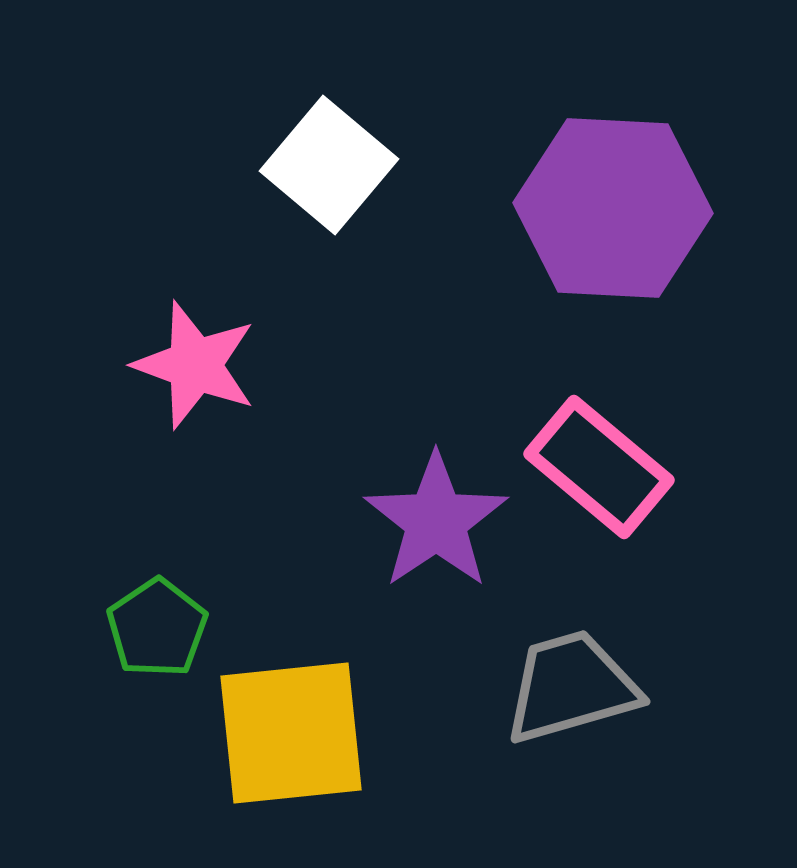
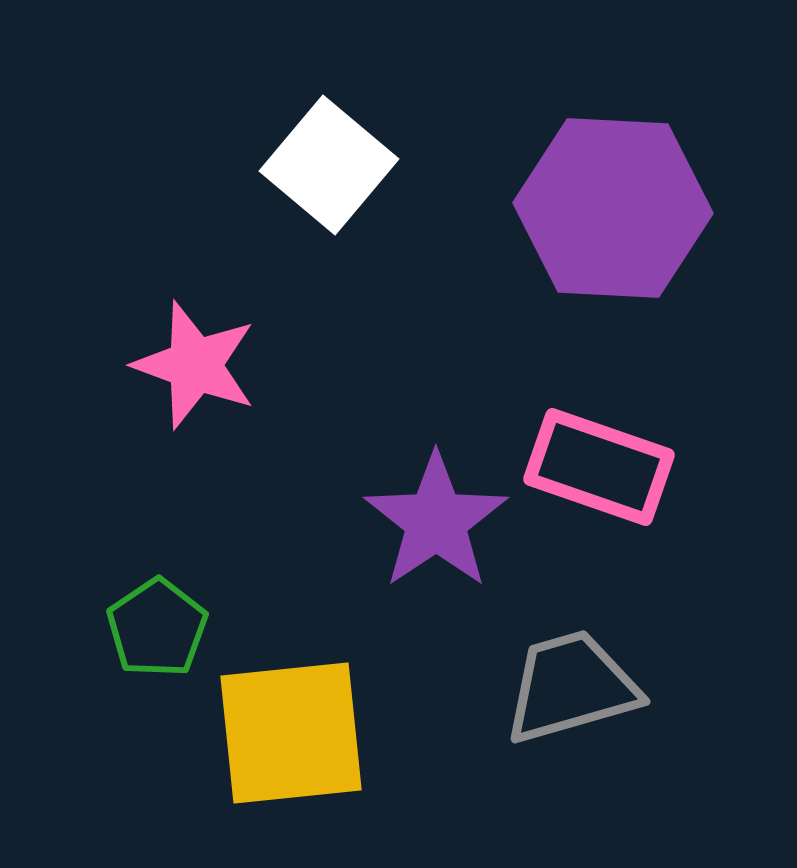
pink rectangle: rotated 21 degrees counterclockwise
